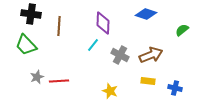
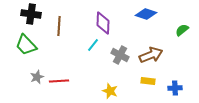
blue cross: rotated 16 degrees counterclockwise
